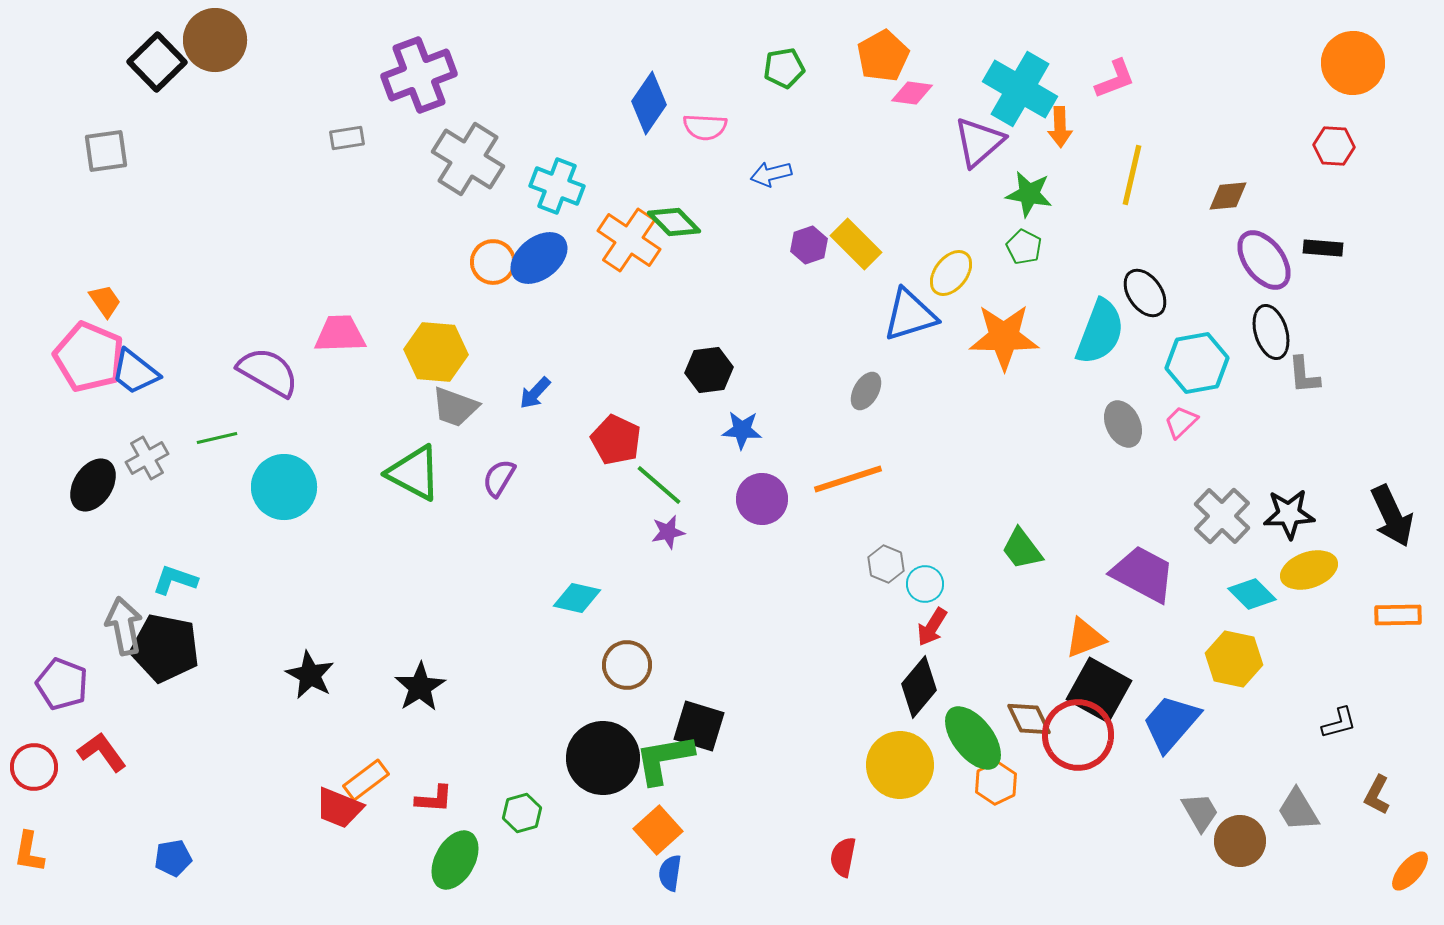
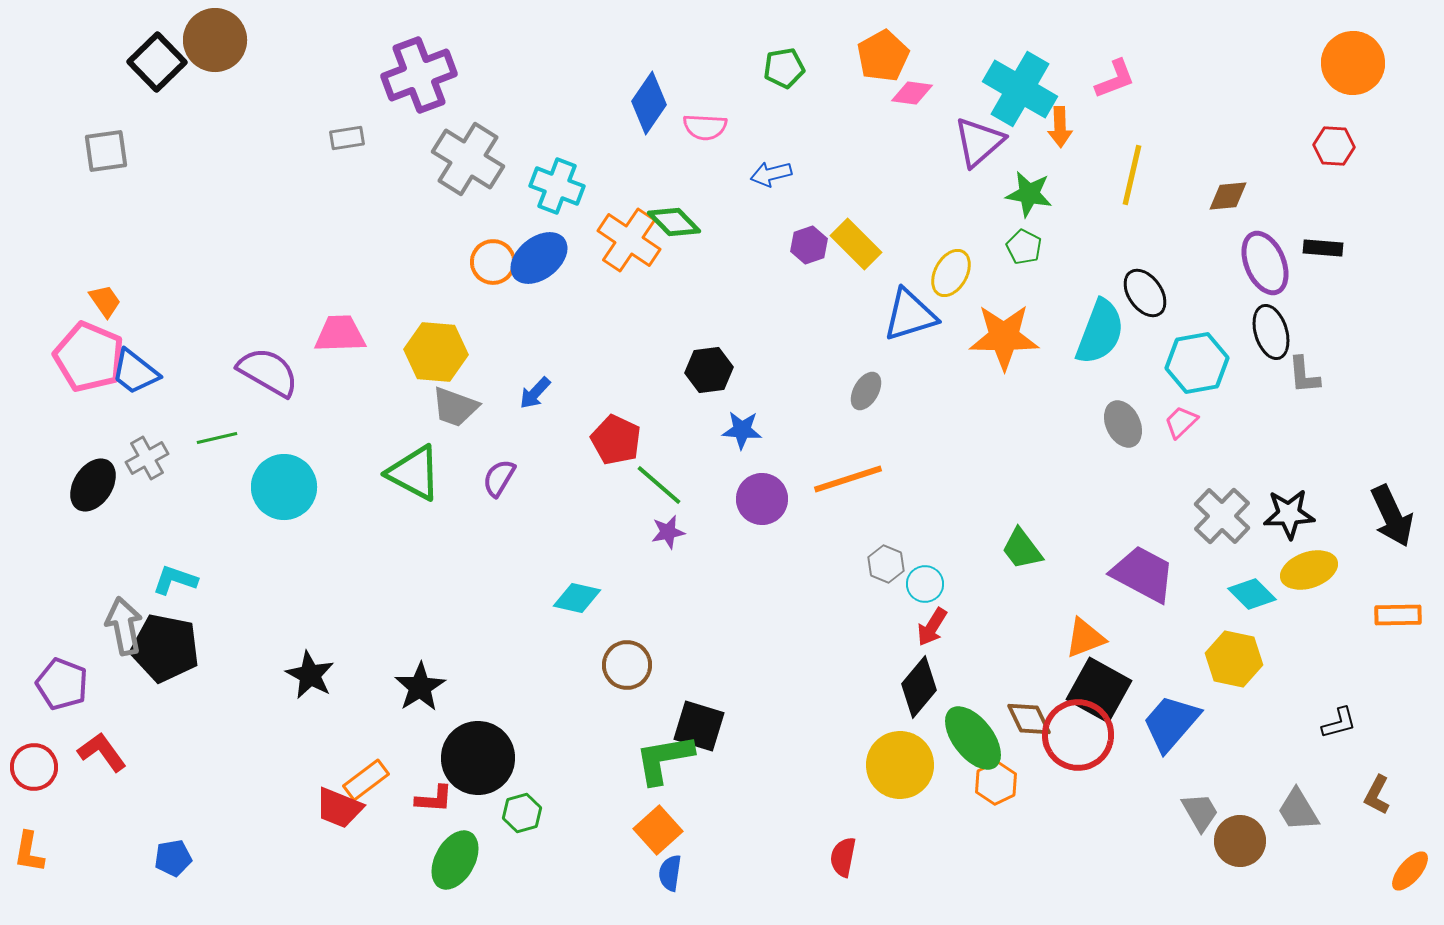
purple ellipse at (1264, 260): moved 1 px right, 3 px down; rotated 14 degrees clockwise
yellow ellipse at (951, 273): rotated 9 degrees counterclockwise
black circle at (603, 758): moved 125 px left
